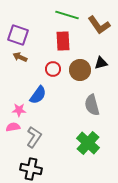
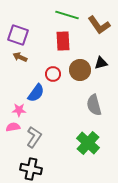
red circle: moved 5 px down
blue semicircle: moved 2 px left, 2 px up
gray semicircle: moved 2 px right
